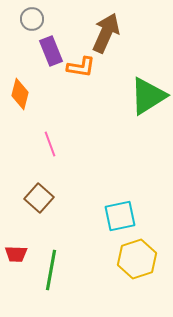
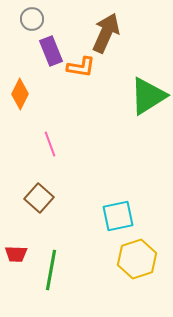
orange diamond: rotated 12 degrees clockwise
cyan square: moved 2 px left
